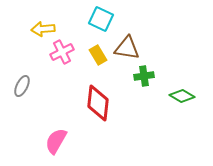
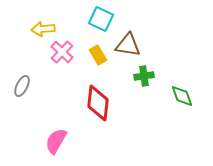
brown triangle: moved 1 px right, 3 px up
pink cross: rotated 20 degrees counterclockwise
green diamond: rotated 40 degrees clockwise
